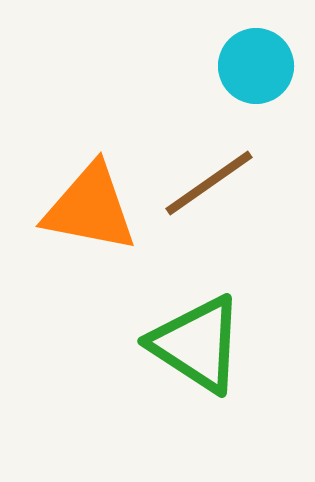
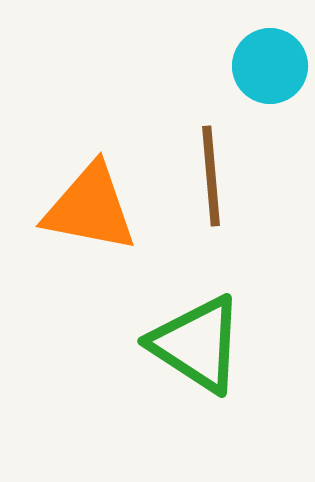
cyan circle: moved 14 px right
brown line: moved 2 px right, 7 px up; rotated 60 degrees counterclockwise
